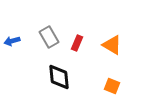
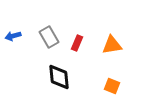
blue arrow: moved 1 px right, 5 px up
orange triangle: rotated 40 degrees counterclockwise
